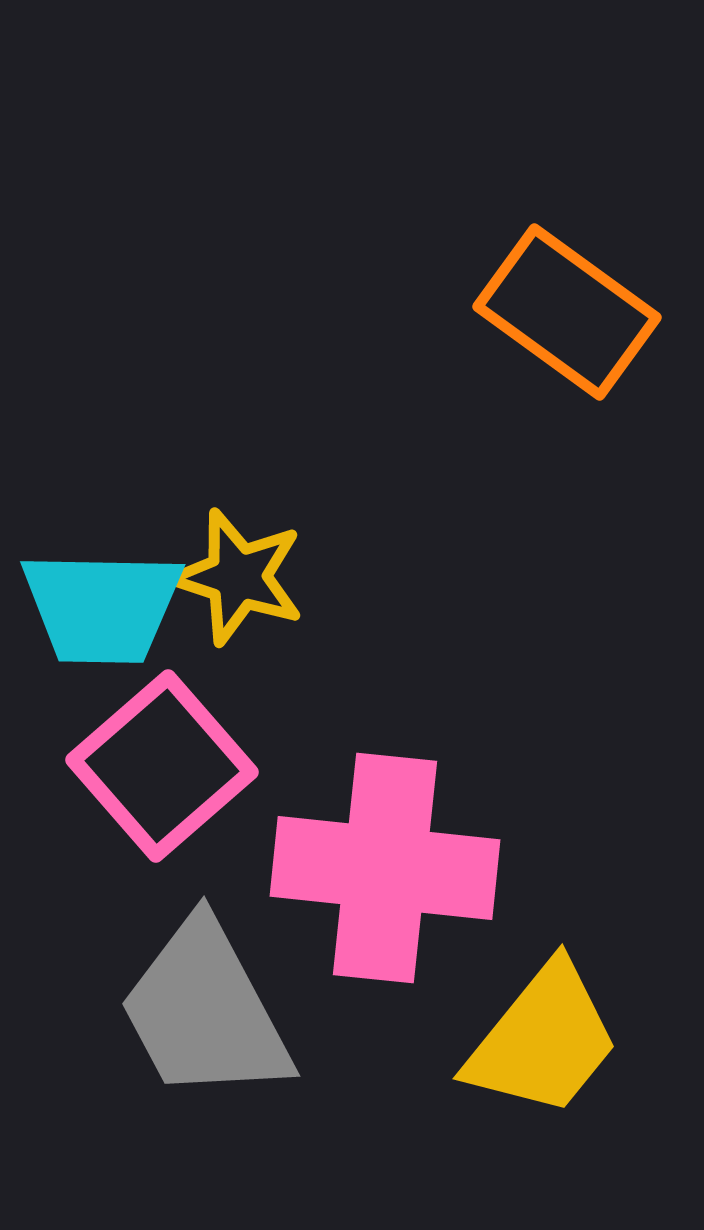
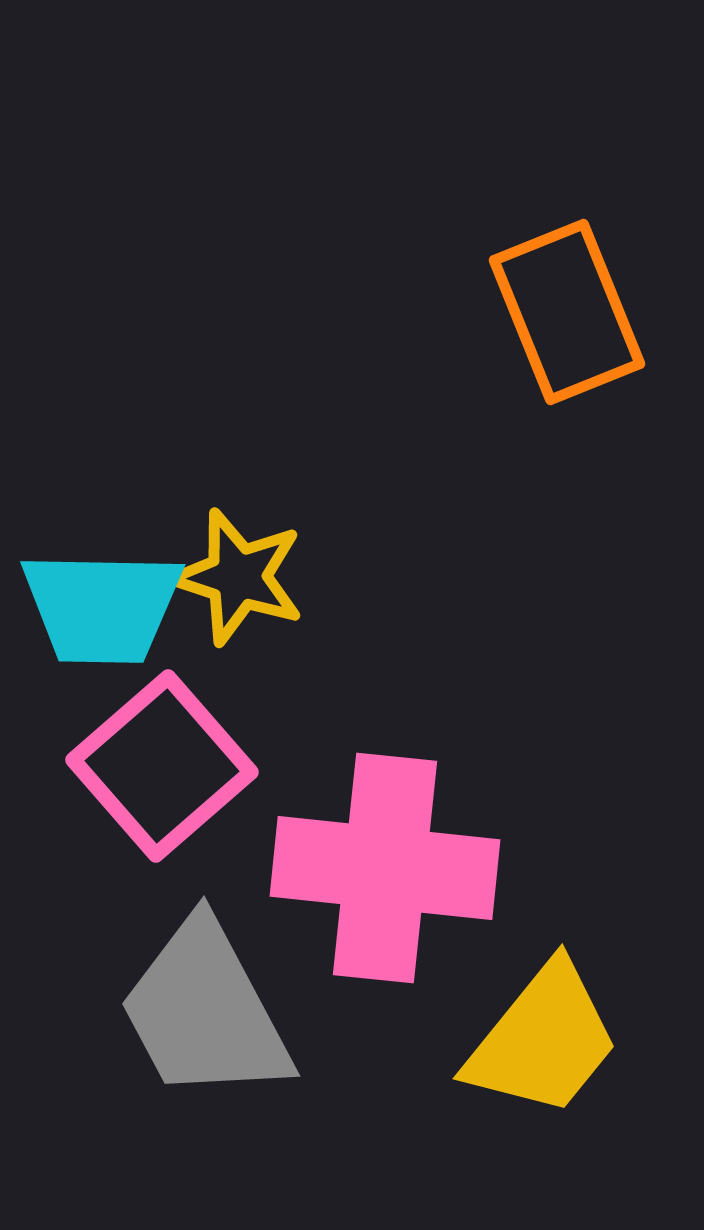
orange rectangle: rotated 32 degrees clockwise
